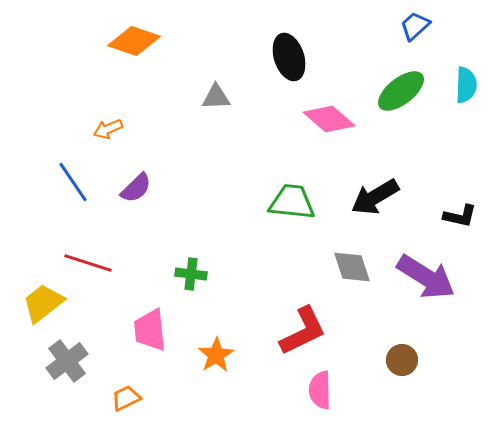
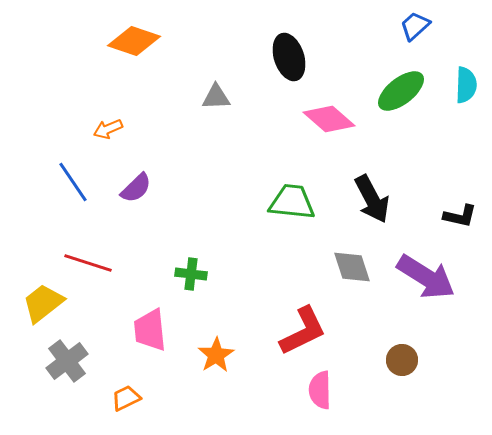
black arrow: moved 3 px left, 2 px down; rotated 87 degrees counterclockwise
